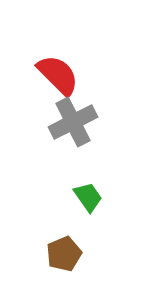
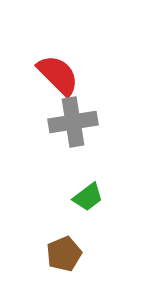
gray cross: rotated 18 degrees clockwise
green trapezoid: rotated 88 degrees clockwise
